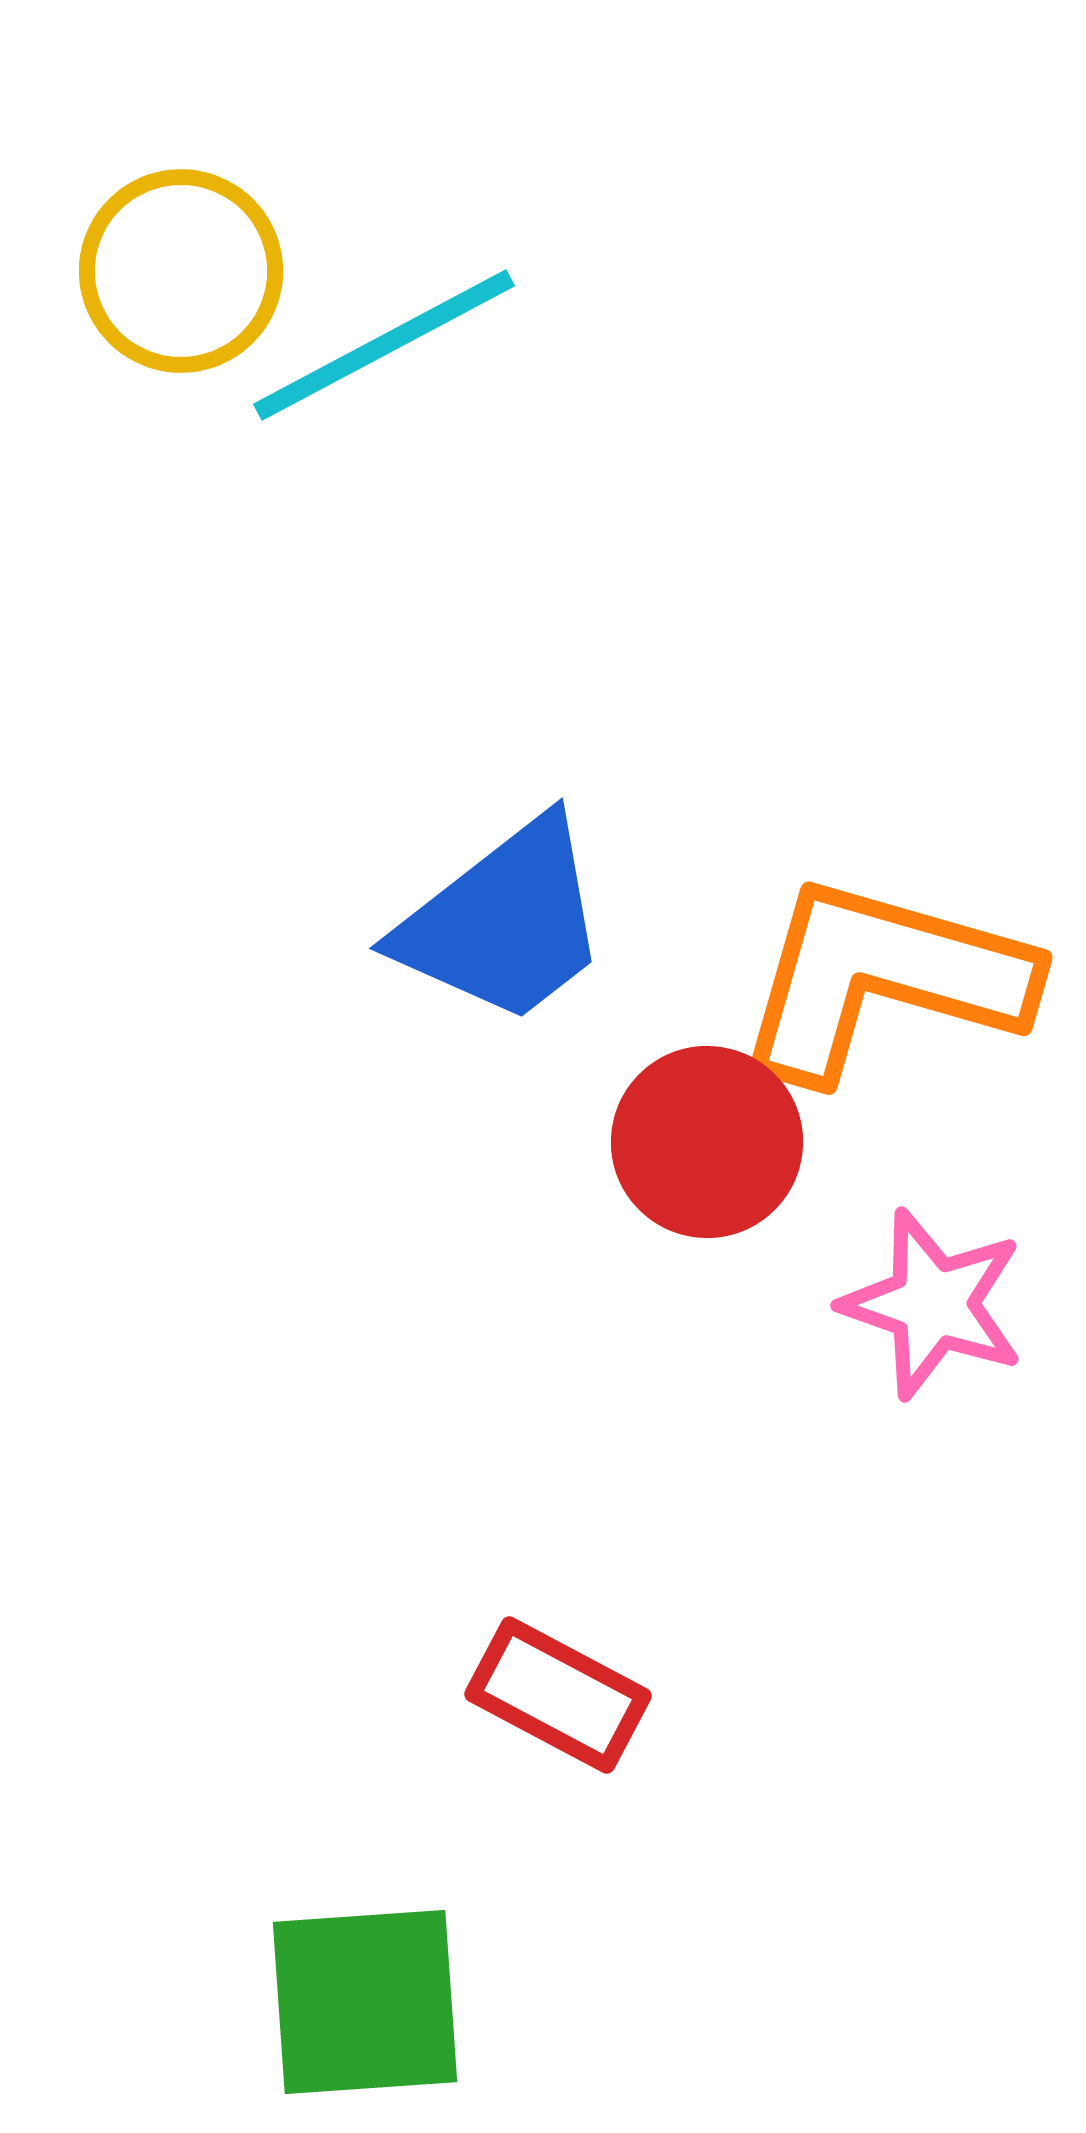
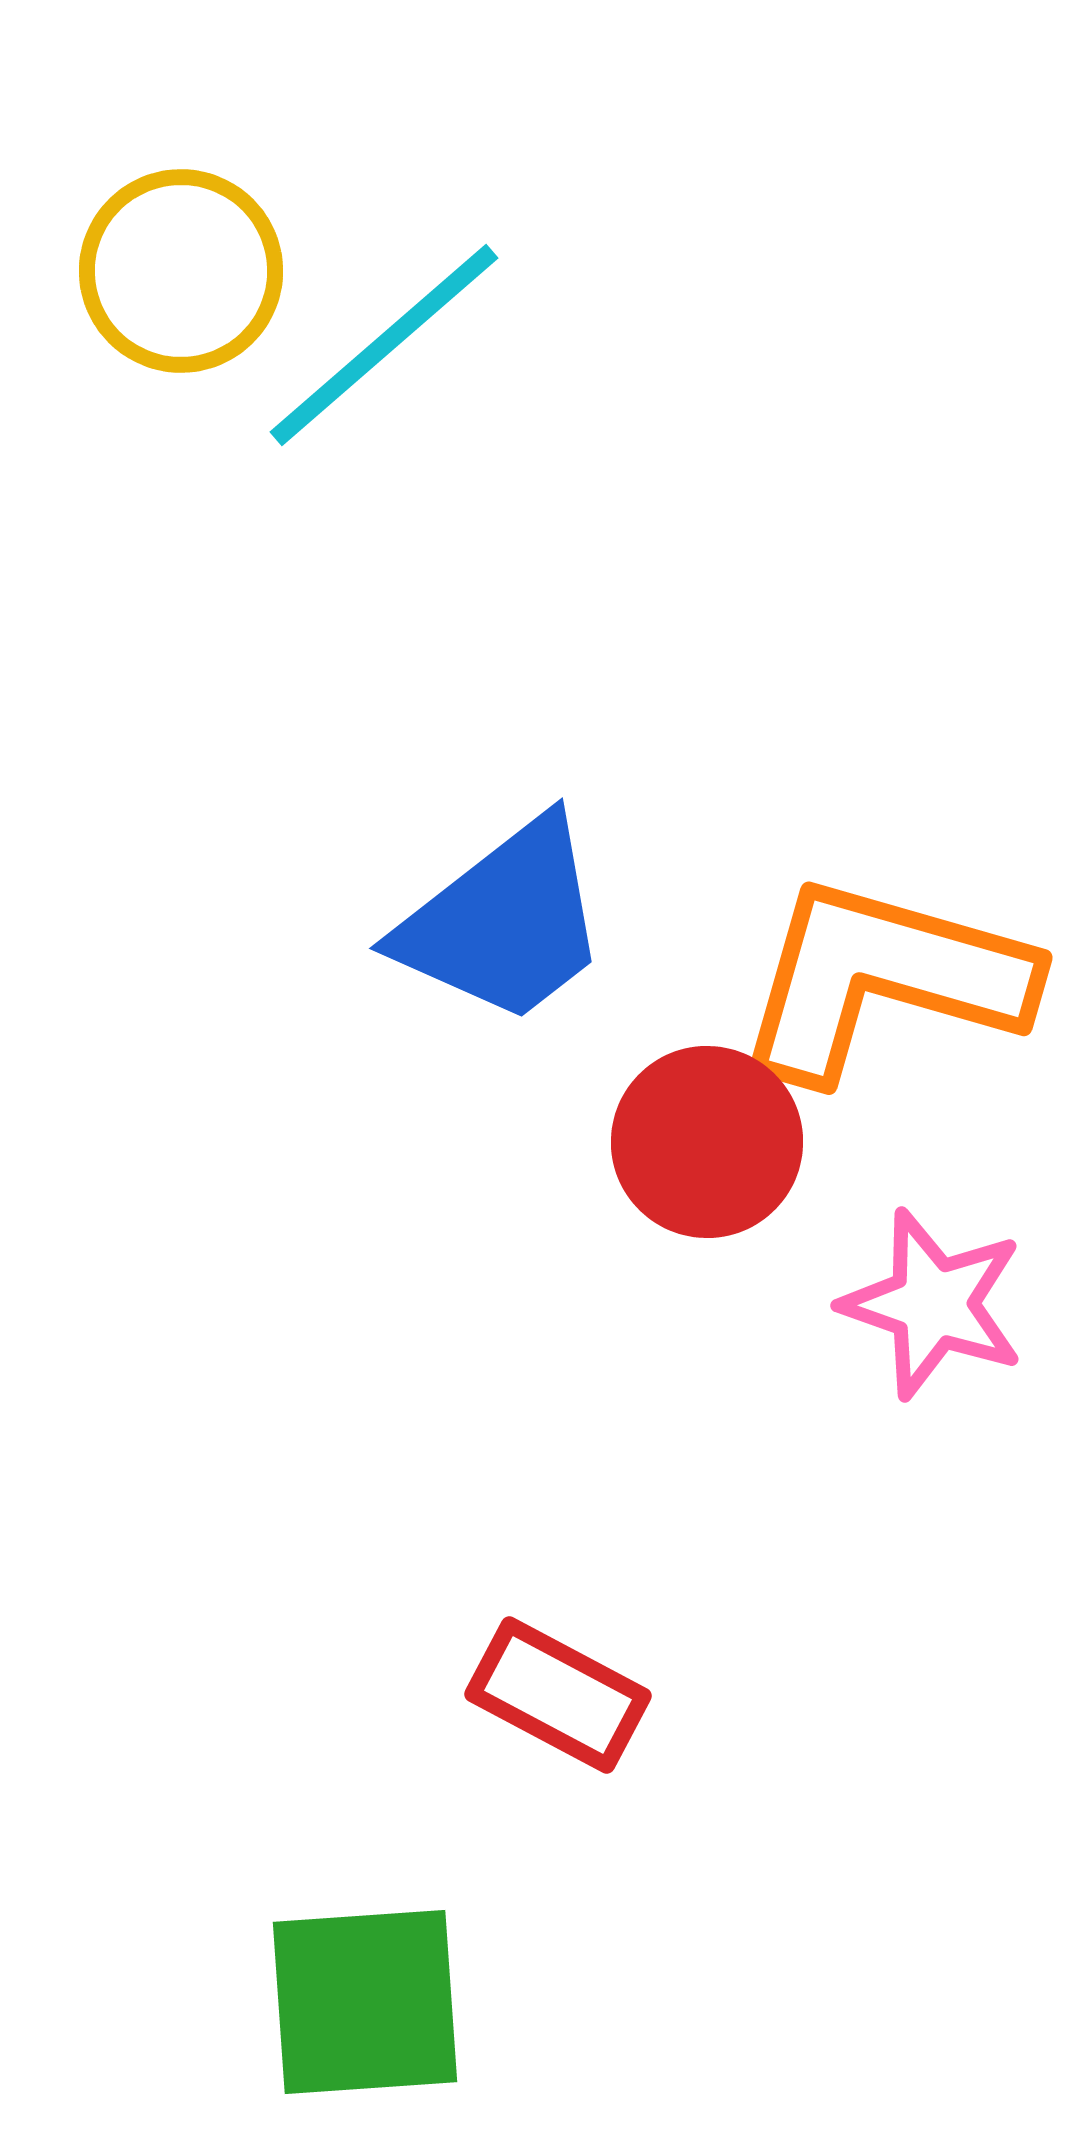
cyan line: rotated 13 degrees counterclockwise
